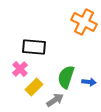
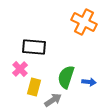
yellow rectangle: rotated 30 degrees counterclockwise
gray arrow: moved 2 px left
